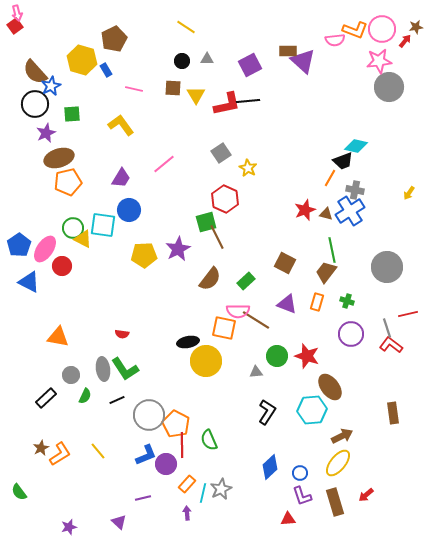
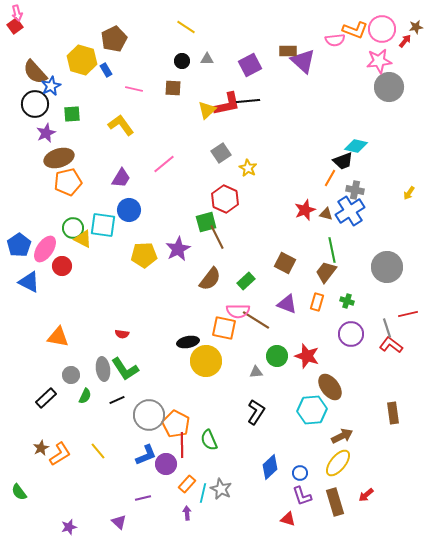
yellow triangle at (196, 95): moved 11 px right, 15 px down; rotated 18 degrees clockwise
black L-shape at (267, 412): moved 11 px left
gray star at (221, 489): rotated 20 degrees counterclockwise
red triangle at (288, 519): rotated 21 degrees clockwise
